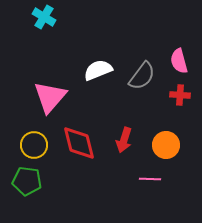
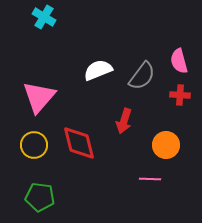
pink triangle: moved 11 px left
red arrow: moved 19 px up
green pentagon: moved 13 px right, 16 px down
